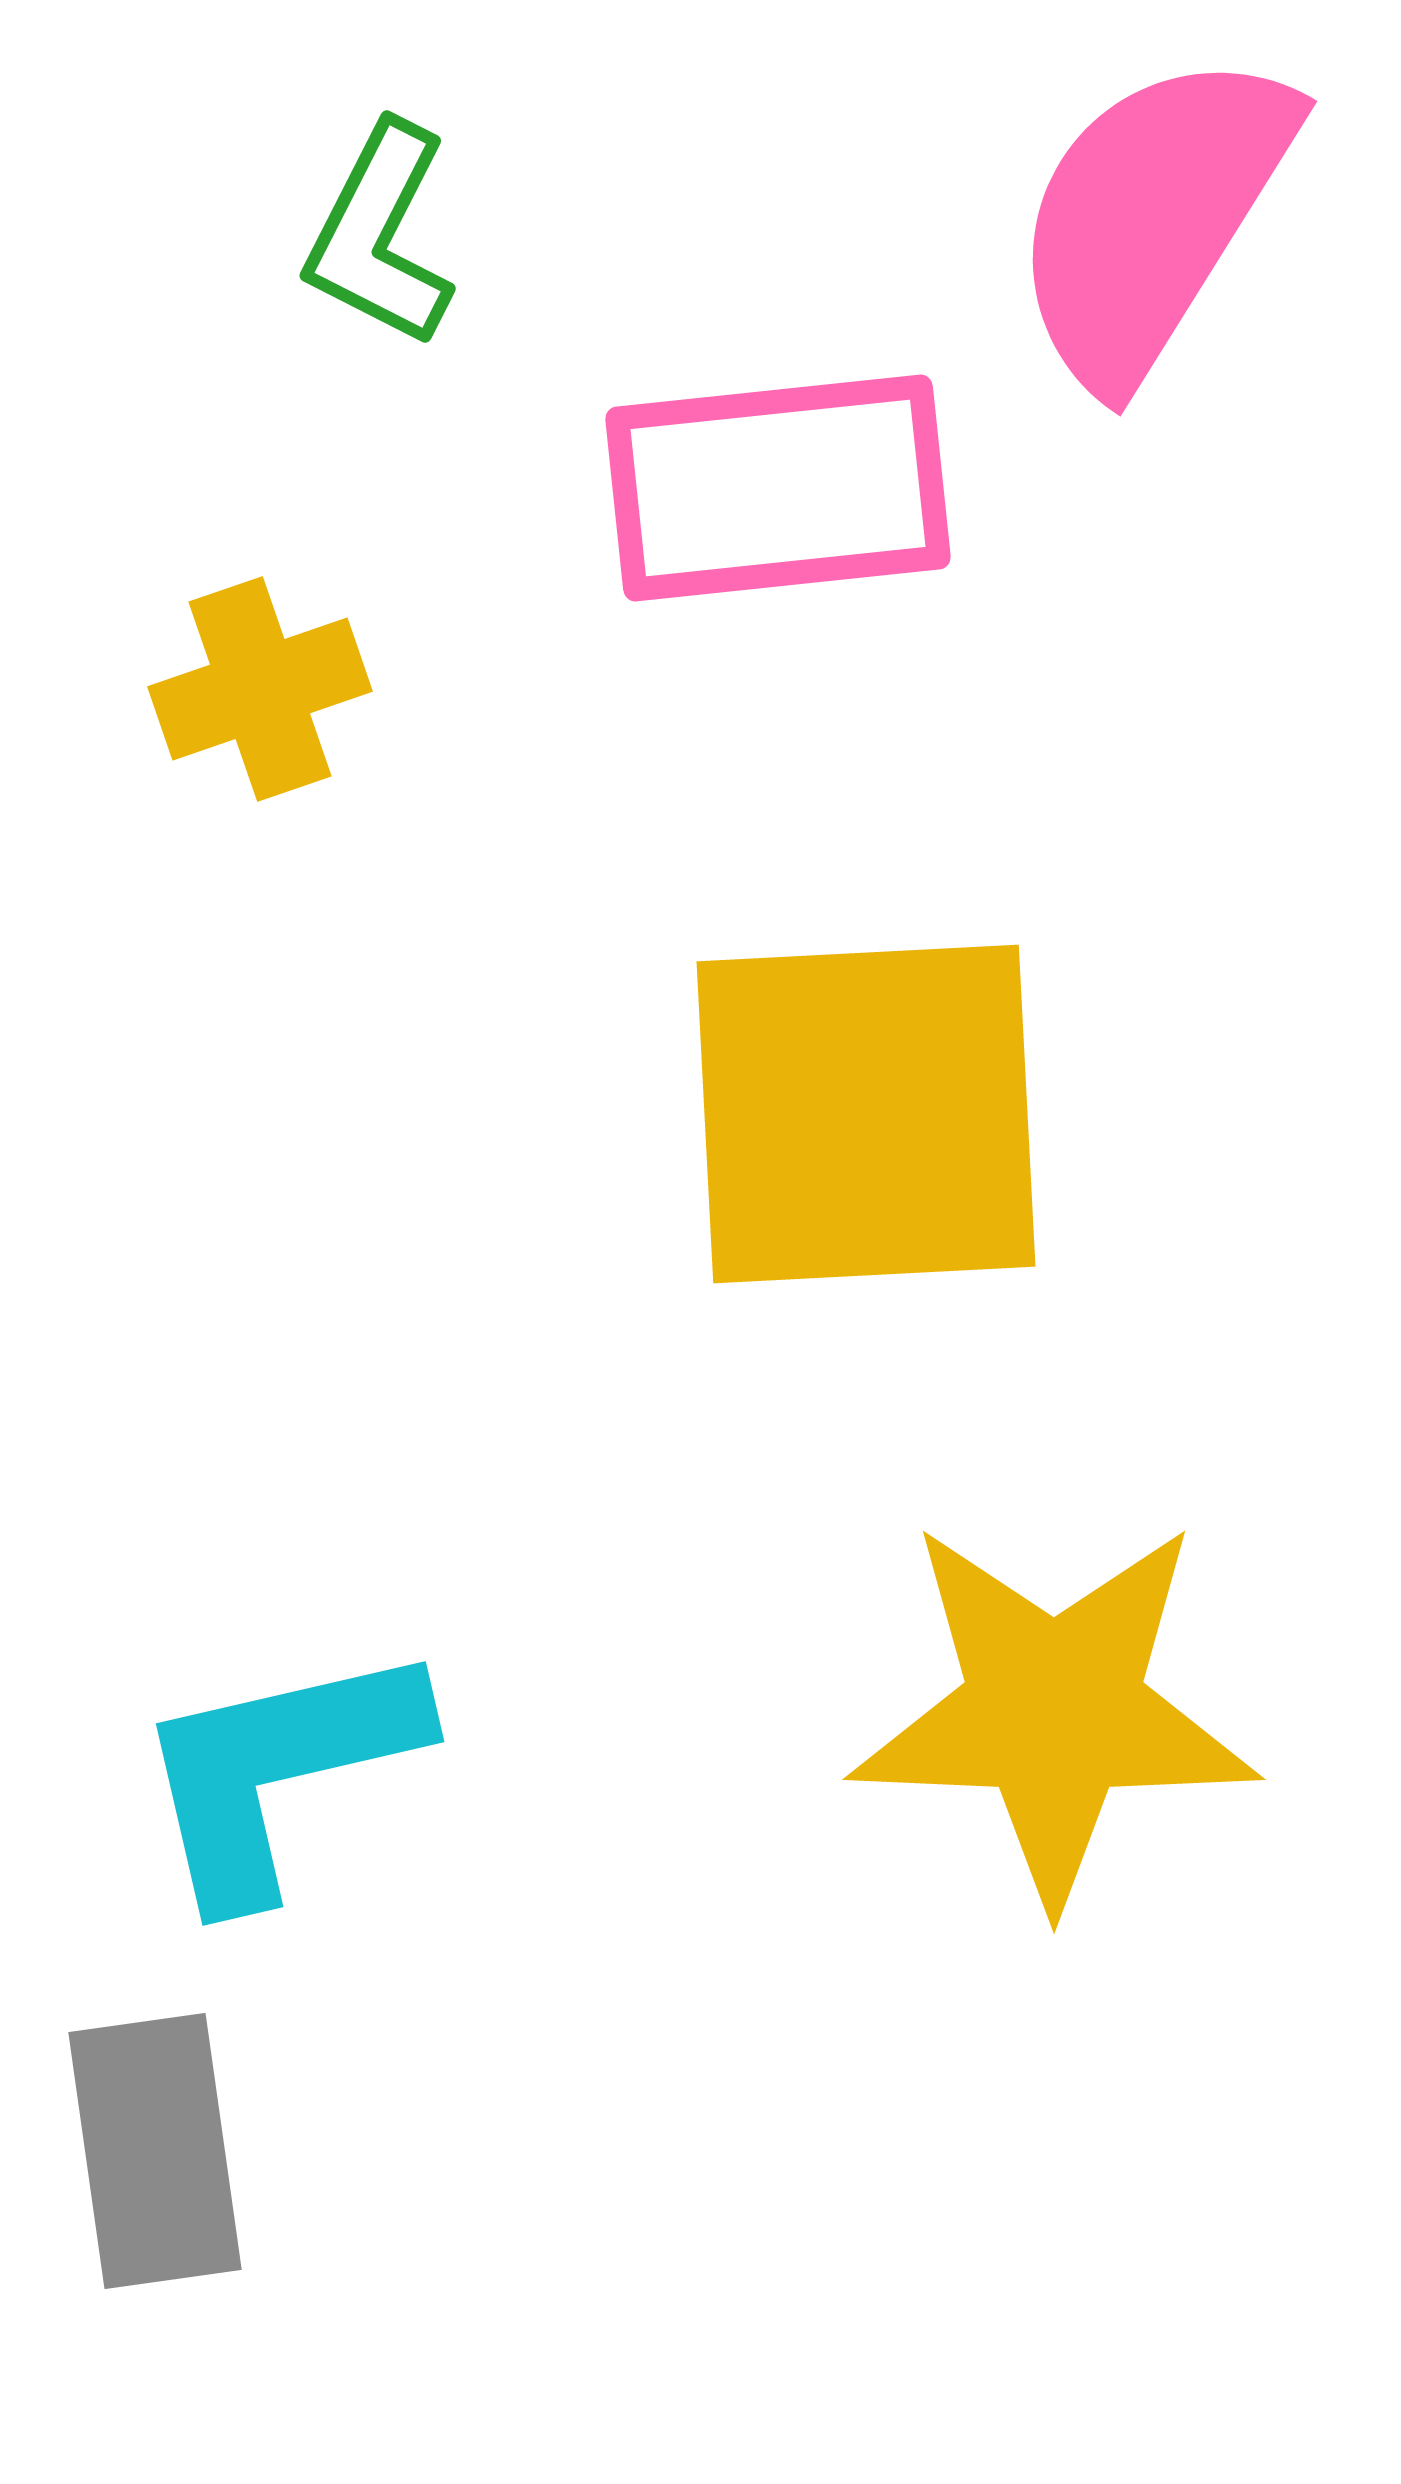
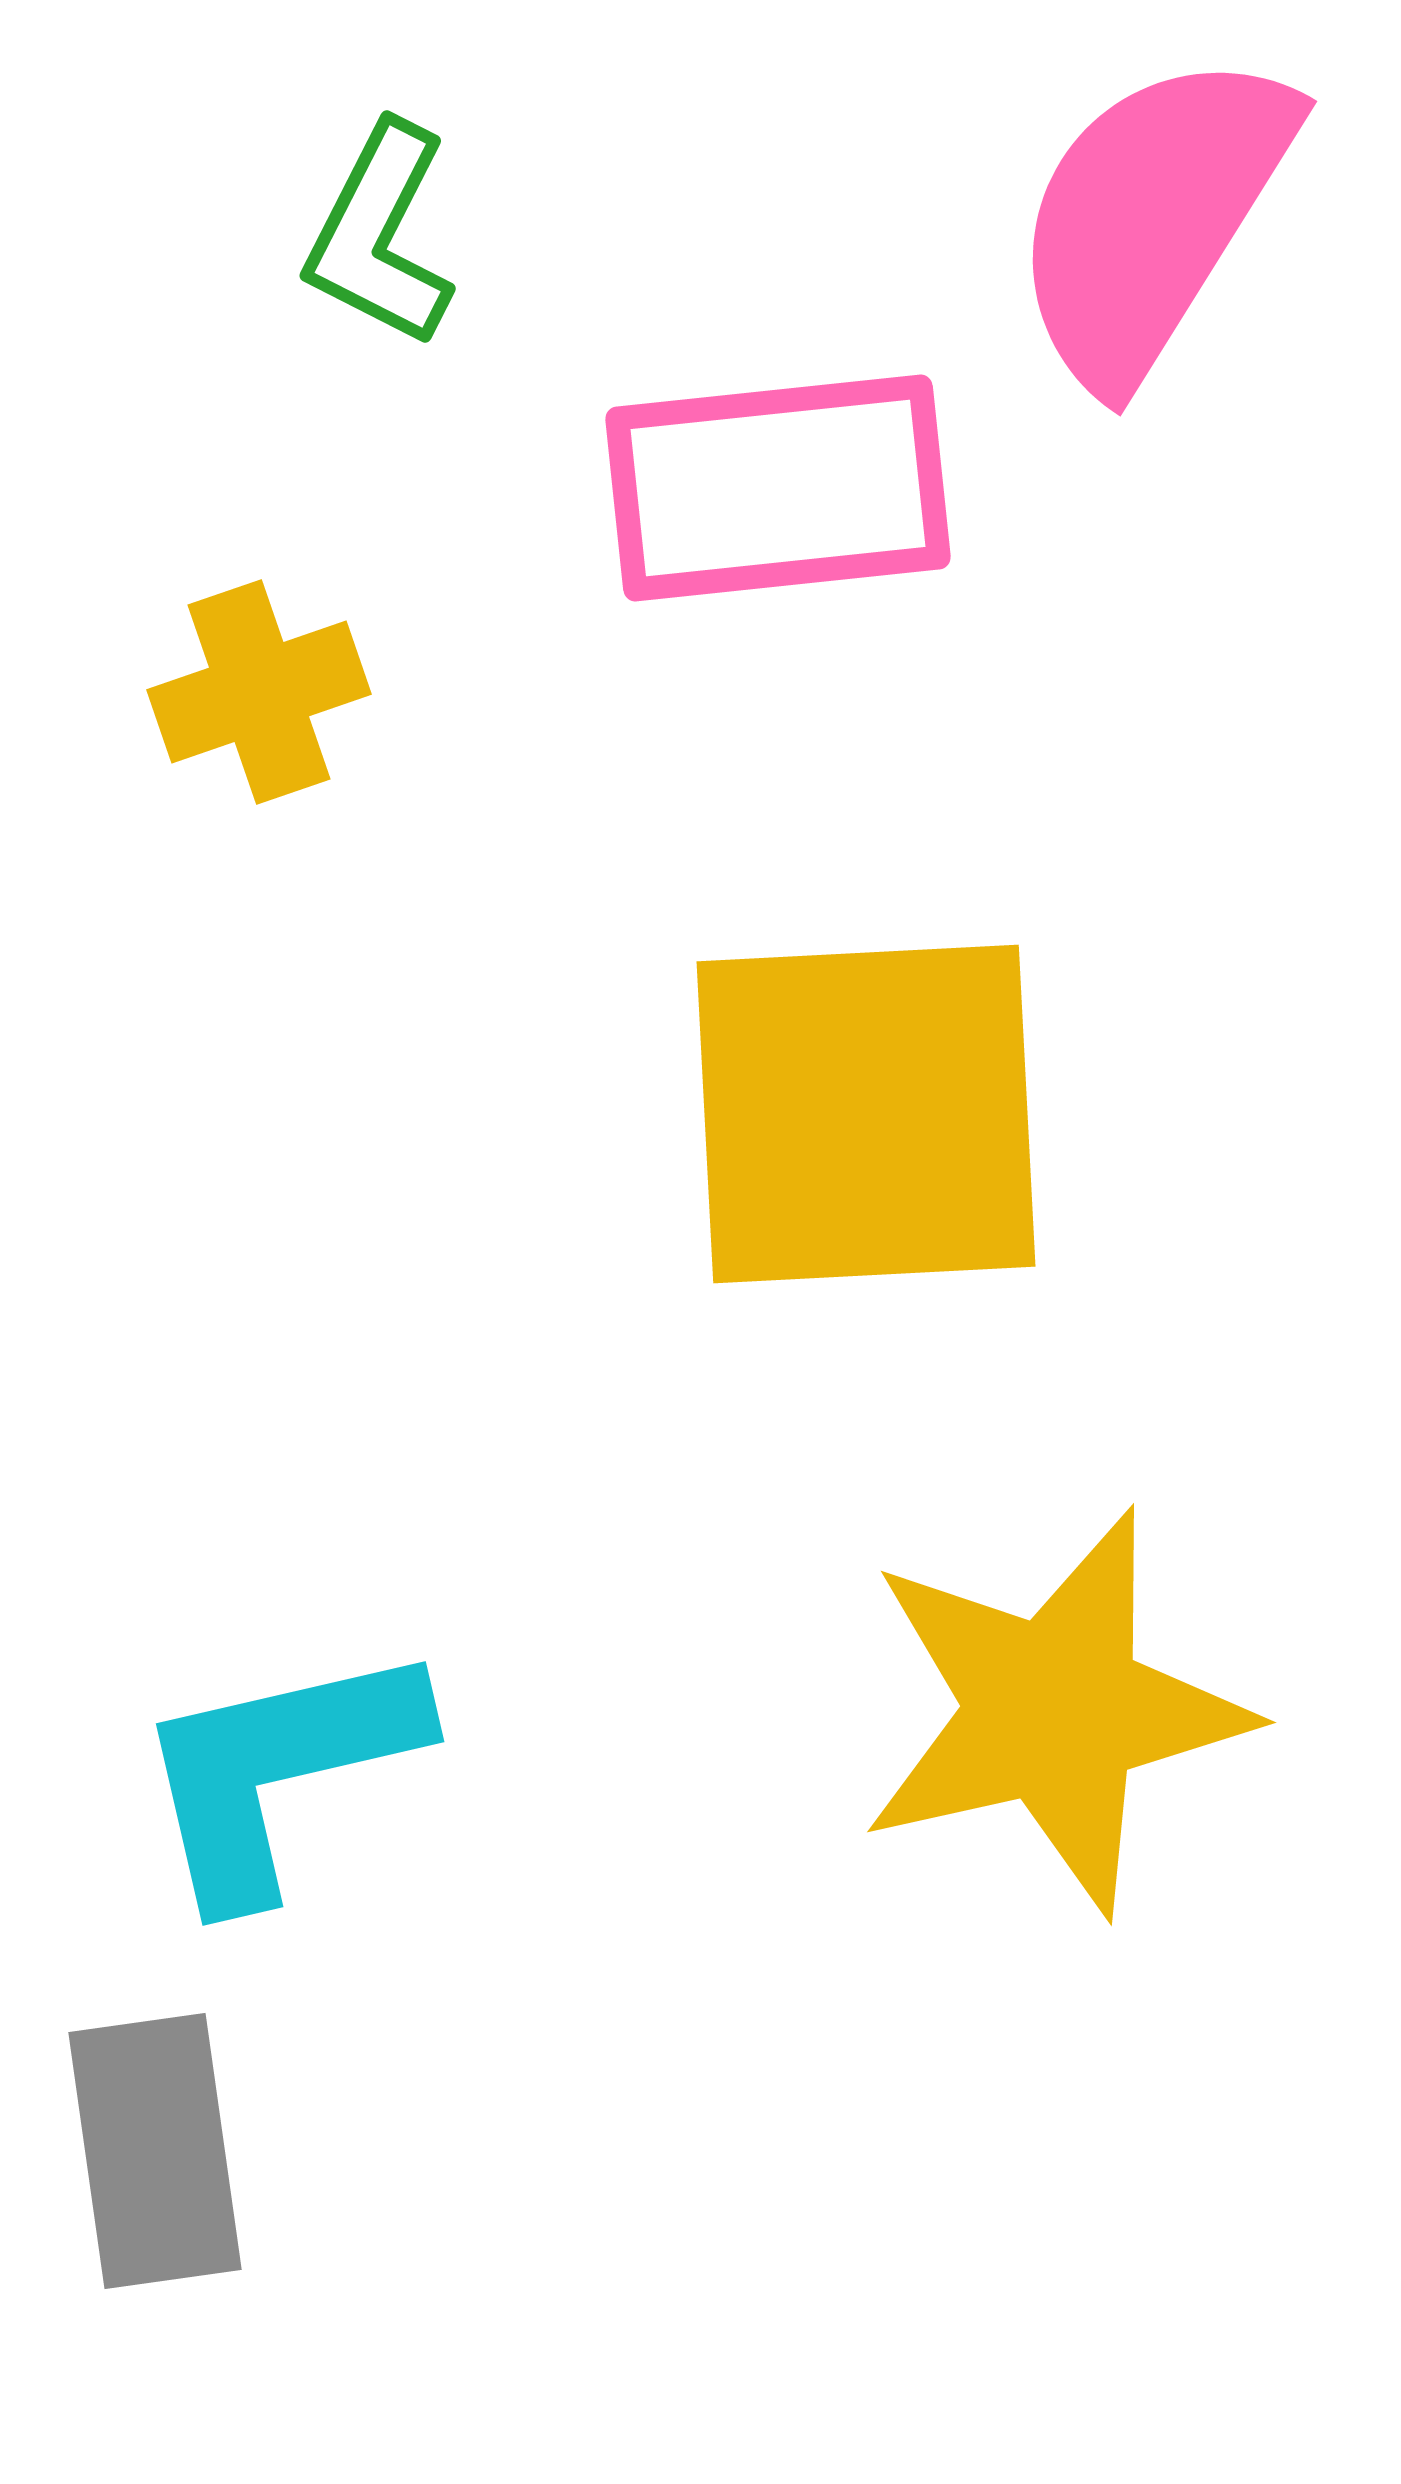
yellow cross: moved 1 px left, 3 px down
yellow star: rotated 15 degrees counterclockwise
